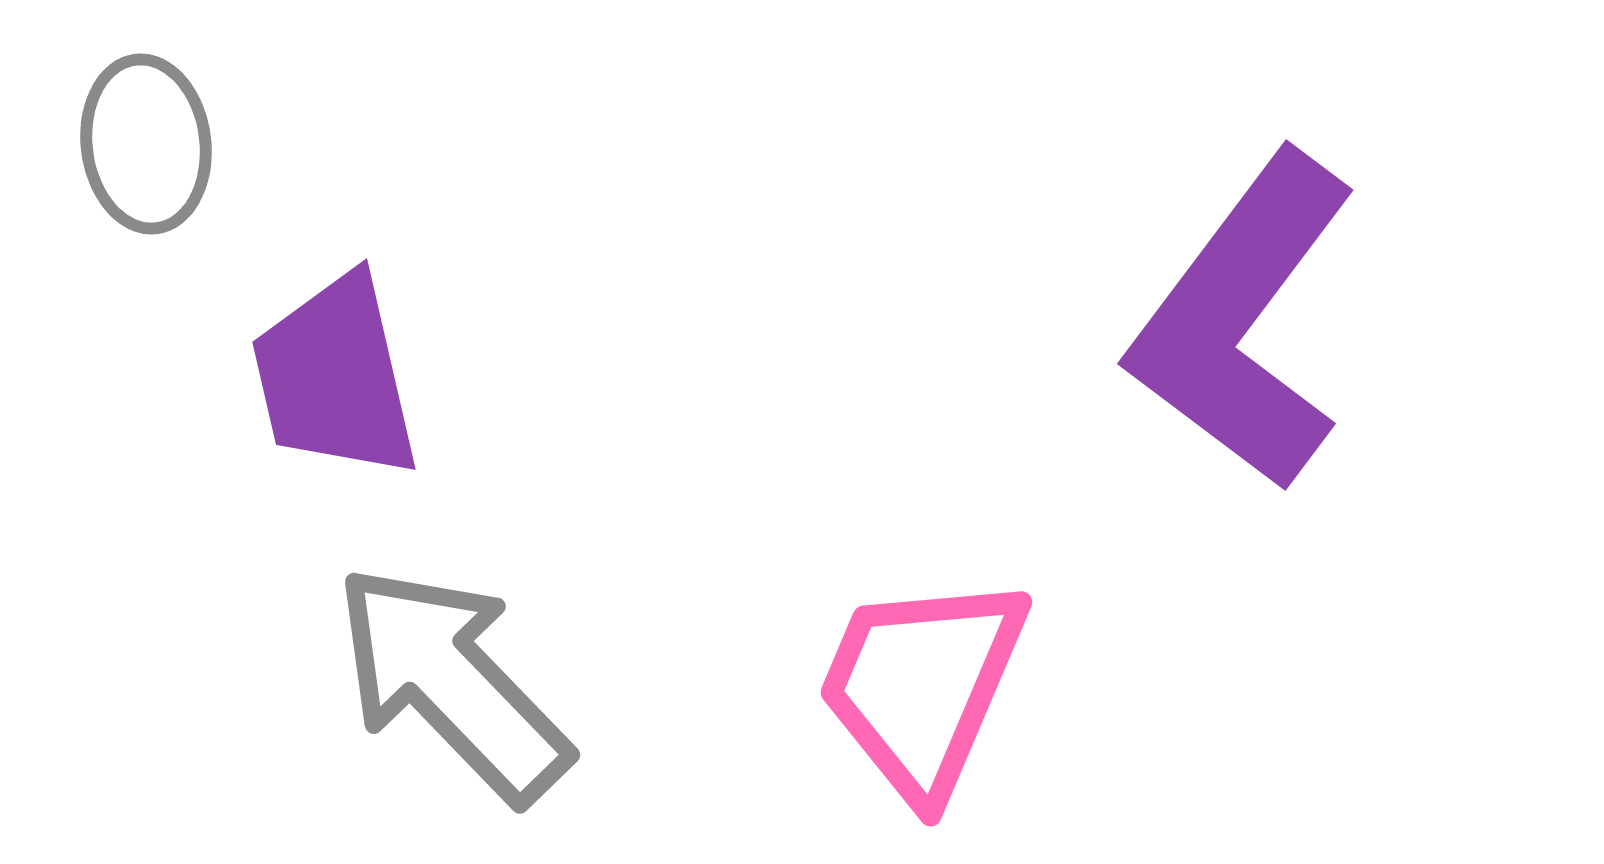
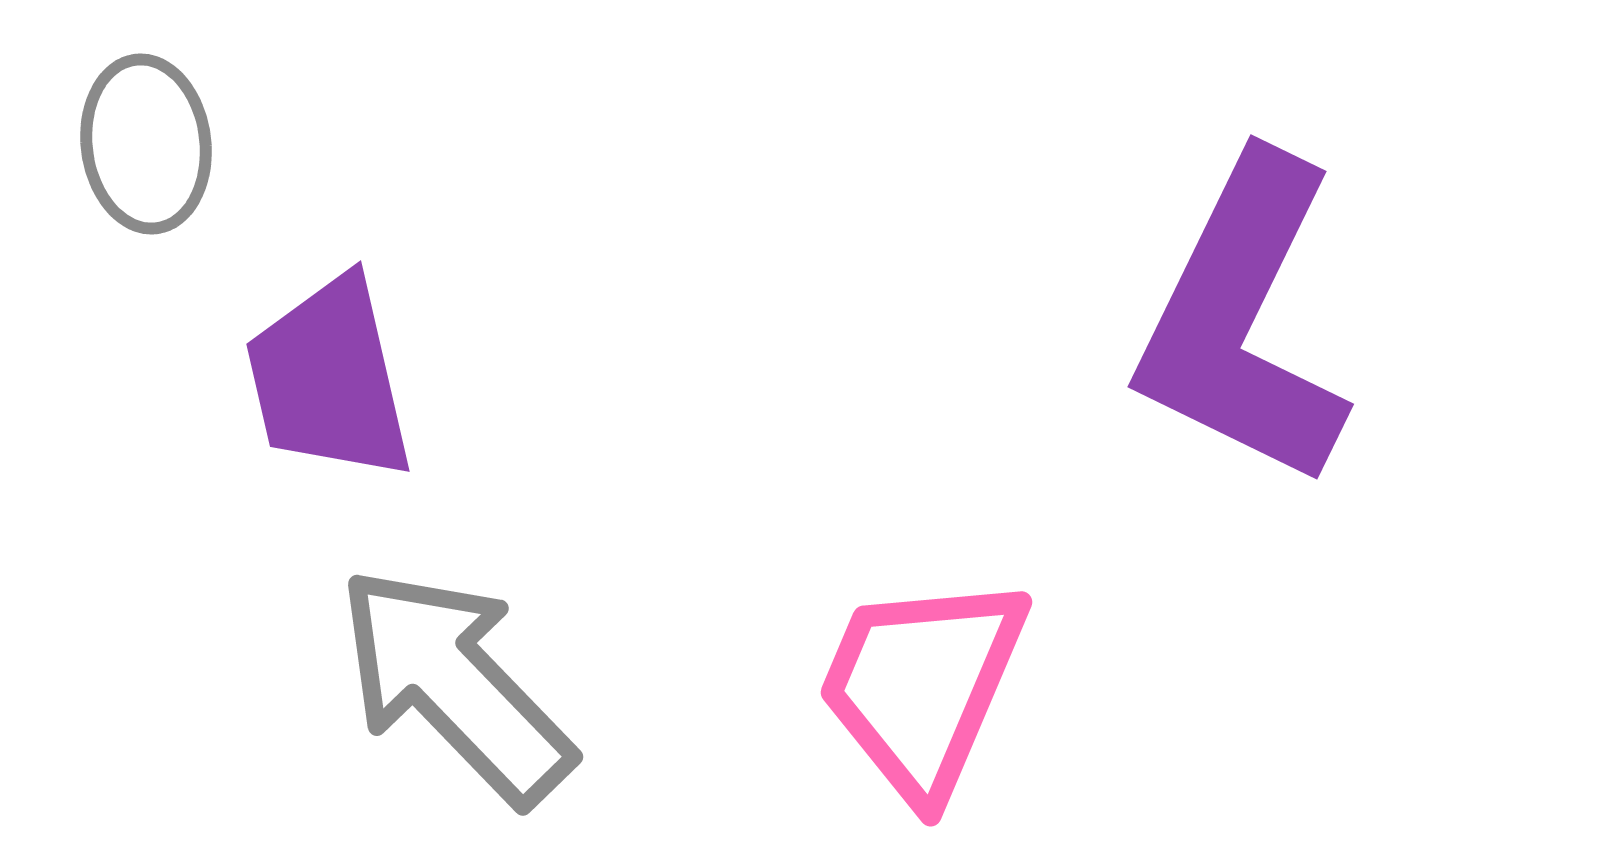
purple L-shape: rotated 11 degrees counterclockwise
purple trapezoid: moved 6 px left, 2 px down
gray arrow: moved 3 px right, 2 px down
